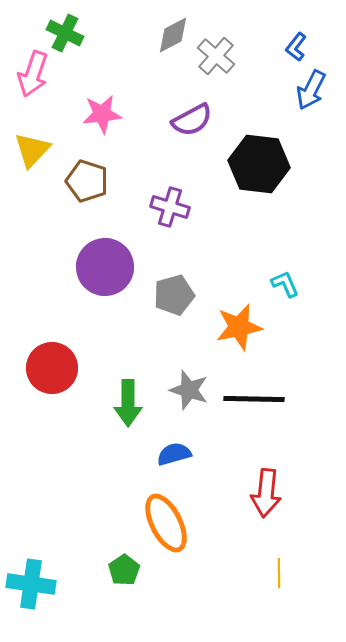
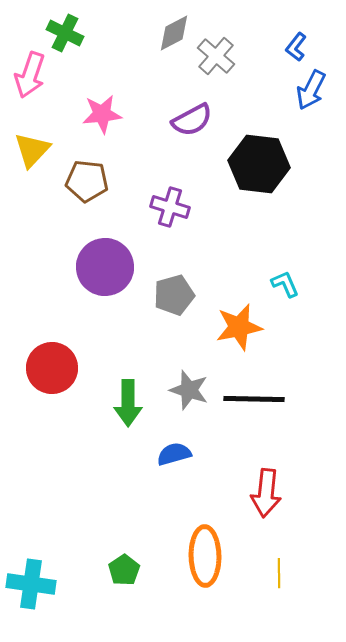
gray diamond: moved 1 px right, 2 px up
pink arrow: moved 3 px left, 1 px down
brown pentagon: rotated 12 degrees counterclockwise
orange ellipse: moved 39 px right, 33 px down; rotated 26 degrees clockwise
